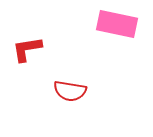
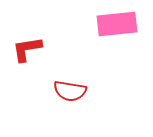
pink rectangle: rotated 18 degrees counterclockwise
